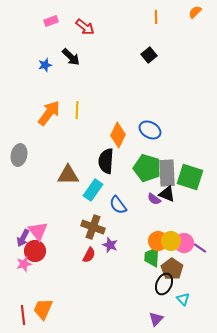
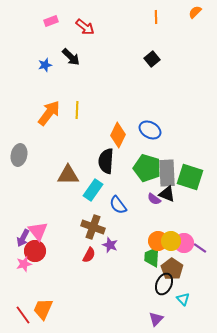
black square: moved 3 px right, 4 px down
red line: rotated 30 degrees counterclockwise
